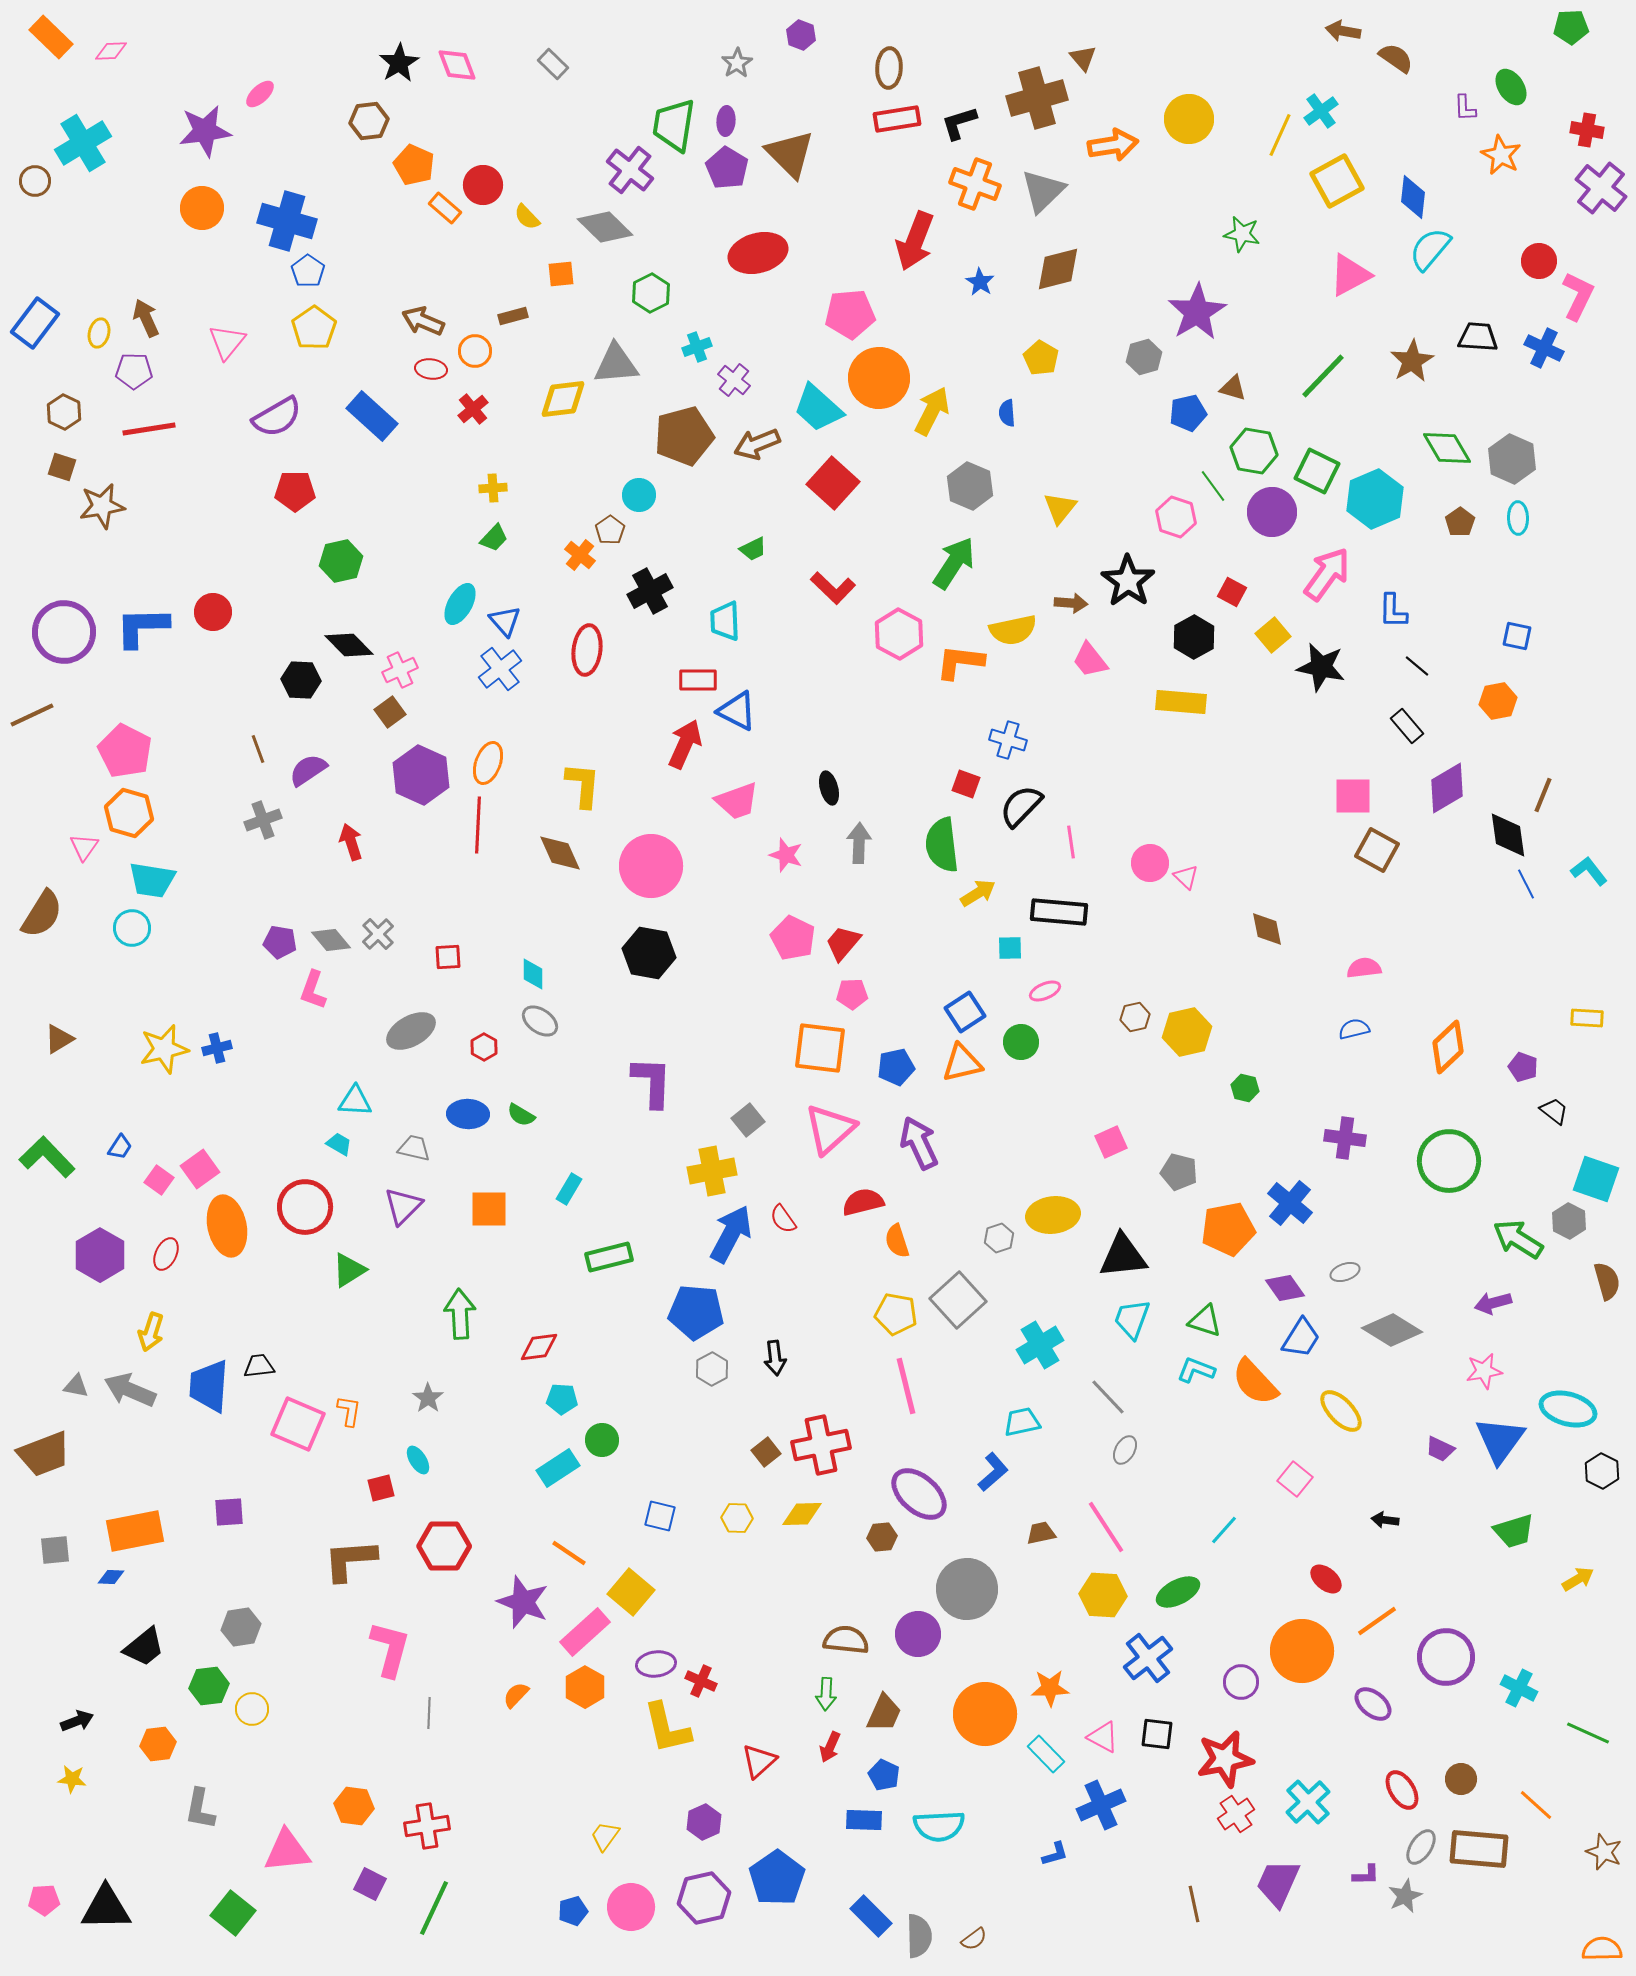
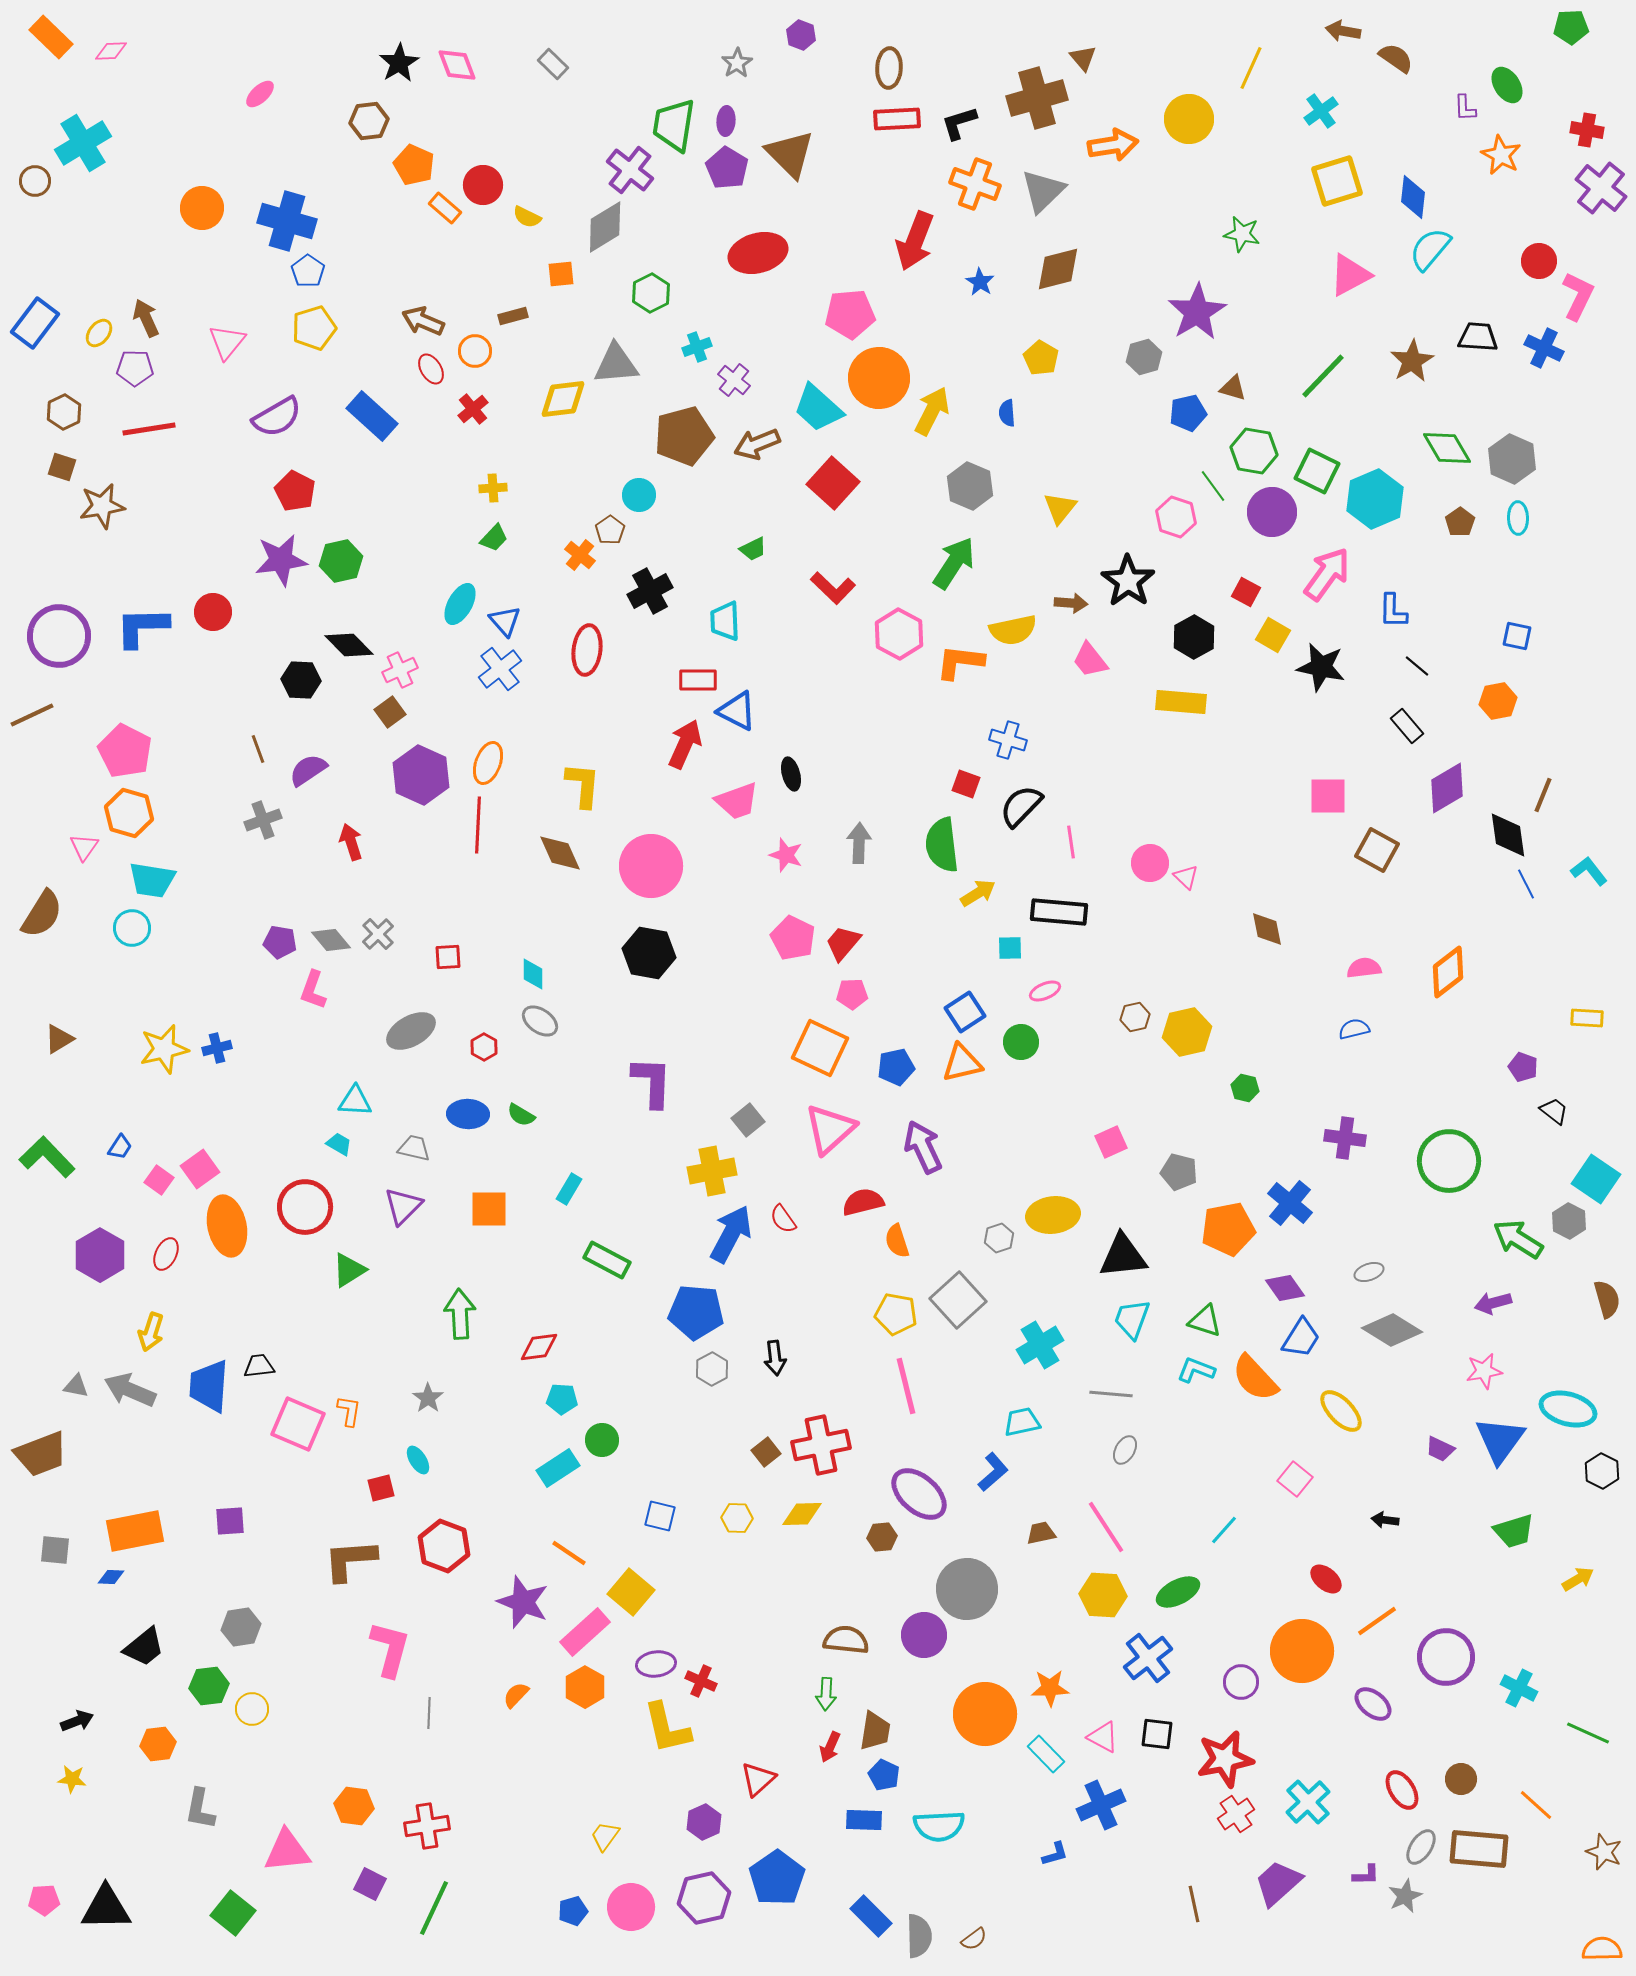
green ellipse at (1511, 87): moved 4 px left, 2 px up
red rectangle at (897, 119): rotated 6 degrees clockwise
purple star at (205, 131): moved 76 px right, 429 px down
yellow line at (1280, 135): moved 29 px left, 67 px up
yellow square at (1337, 181): rotated 12 degrees clockwise
yellow semicircle at (527, 217): rotated 20 degrees counterclockwise
gray diamond at (605, 227): rotated 76 degrees counterclockwise
yellow pentagon at (314, 328): rotated 18 degrees clockwise
yellow ellipse at (99, 333): rotated 24 degrees clockwise
red ellipse at (431, 369): rotated 52 degrees clockwise
purple pentagon at (134, 371): moved 1 px right, 3 px up
brown hexagon at (64, 412): rotated 8 degrees clockwise
red pentagon at (295, 491): rotated 27 degrees clockwise
red square at (1232, 592): moved 14 px right
purple circle at (64, 632): moved 5 px left, 4 px down
yellow square at (1273, 635): rotated 20 degrees counterclockwise
black ellipse at (829, 788): moved 38 px left, 14 px up
pink square at (1353, 796): moved 25 px left
orange diamond at (1448, 1047): moved 75 px up; rotated 6 degrees clockwise
orange square at (820, 1048): rotated 18 degrees clockwise
purple arrow at (919, 1143): moved 4 px right, 4 px down
cyan square at (1596, 1179): rotated 15 degrees clockwise
green rectangle at (609, 1257): moved 2 px left, 3 px down; rotated 42 degrees clockwise
gray ellipse at (1345, 1272): moved 24 px right
brown semicircle at (1607, 1281): moved 18 px down
orange semicircle at (1255, 1382): moved 4 px up
gray line at (1108, 1397): moved 3 px right, 3 px up; rotated 42 degrees counterclockwise
brown trapezoid at (44, 1454): moved 3 px left
purple square at (229, 1512): moved 1 px right, 9 px down
red hexagon at (444, 1546): rotated 21 degrees clockwise
gray square at (55, 1550): rotated 12 degrees clockwise
purple circle at (918, 1634): moved 6 px right, 1 px down
brown trapezoid at (884, 1713): moved 9 px left, 18 px down; rotated 15 degrees counterclockwise
red triangle at (759, 1761): moved 1 px left, 18 px down
purple trapezoid at (1278, 1883): rotated 24 degrees clockwise
